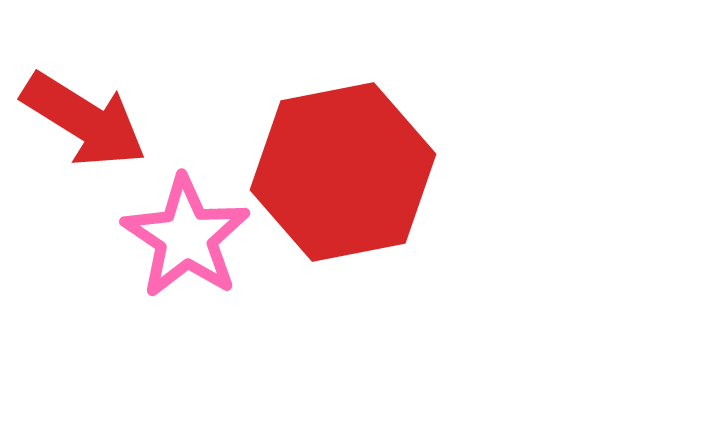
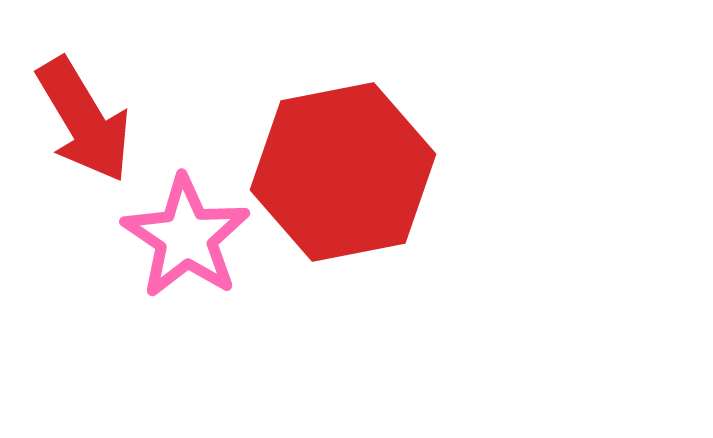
red arrow: rotated 27 degrees clockwise
